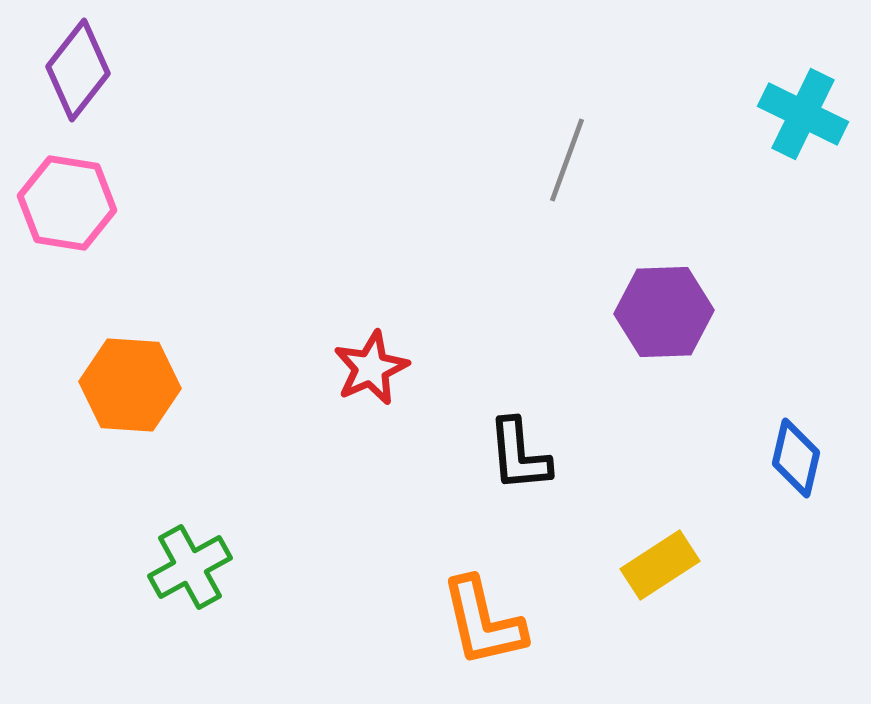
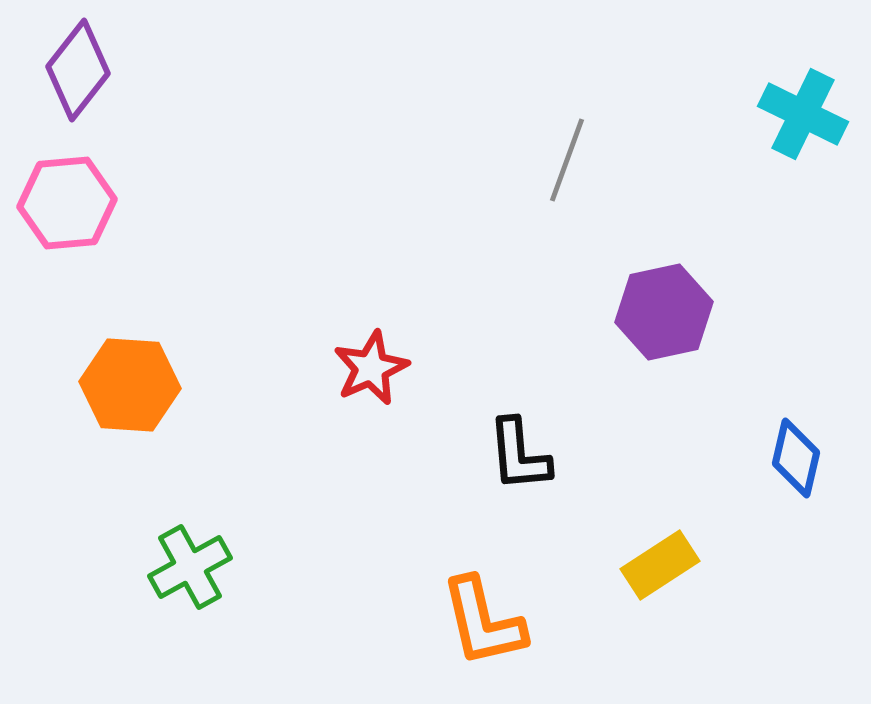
pink hexagon: rotated 14 degrees counterclockwise
purple hexagon: rotated 10 degrees counterclockwise
